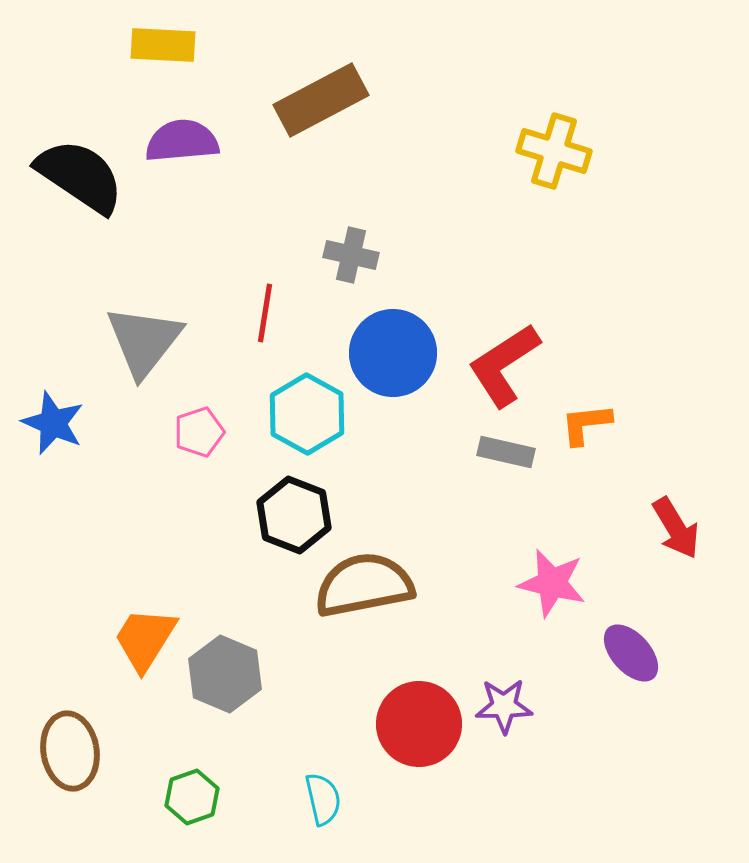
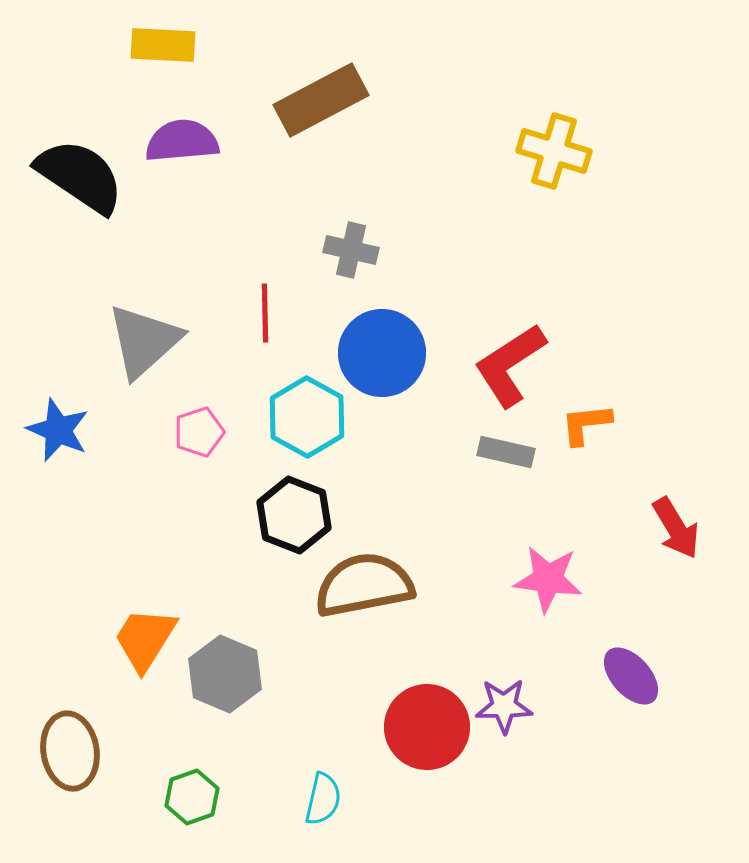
gray cross: moved 5 px up
red line: rotated 10 degrees counterclockwise
gray triangle: rotated 10 degrees clockwise
blue circle: moved 11 px left
red L-shape: moved 6 px right
cyan hexagon: moved 3 px down
blue star: moved 5 px right, 7 px down
pink star: moved 4 px left, 4 px up; rotated 6 degrees counterclockwise
purple ellipse: moved 23 px down
red circle: moved 8 px right, 3 px down
cyan semicircle: rotated 26 degrees clockwise
